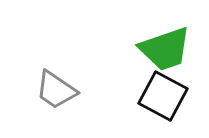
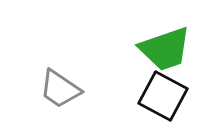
gray trapezoid: moved 4 px right, 1 px up
